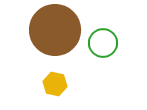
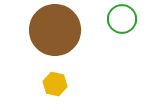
green circle: moved 19 px right, 24 px up
